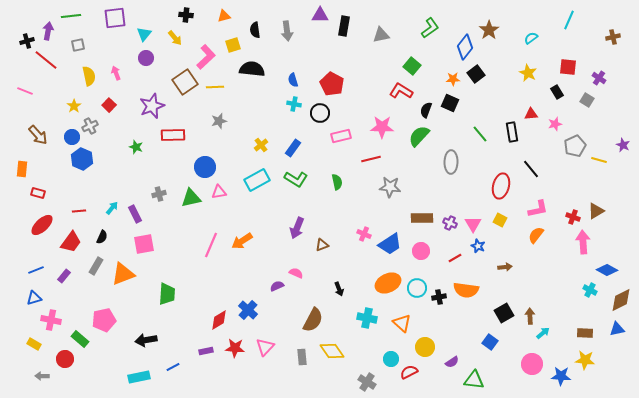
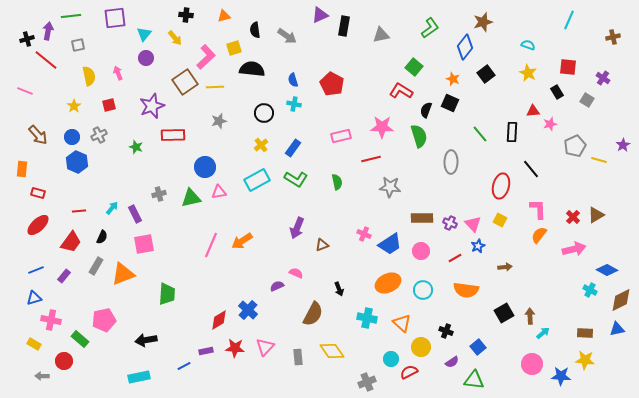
purple triangle at (320, 15): rotated 24 degrees counterclockwise
brown star at (489, 30): moved 6 px left, 8 px up; rotated 18 degrees clockwise
gray arrow at (287, 31): moved 5 px down; rotated 48 degrees counterclockwise
cyan semicircle at (531, 38): moved 3 px left, 7 px down; rotated 56 degrees clockwise
black cross at (27, 41): moved 2 px up
yellow square at (233, 45): moved 1 px right, 3 px down
green square at (412, 66): moved 2 px right, 1 px down
pink arrow at (116, 73): moved 2 px right
black square at (476, 74): moved 10 px right
purple cross at (599, 78): moved 4 px right
orange star at (453, 79): rotated 24 degrees clockwise
red square at (109, 105): rotated 32 degrees clockwise
black circle at (320, 113): moved 56 px left
red triangle at (531, 114): moved 2 px right, 3 px up
pink star at (555, 124): moved 5 px left
gray cross at (90, 126): moved 9 px right, 9 px down
black rectangle at (512, 132): rotated 12 degrees clockwise
green semicircle at (419, 136): rotated 120 degrees clockwise
purple star at (623, 145): rotated 16 degrees clockwise
blue hexagon at (82, 159): moved 5 px left, 3 px down
pink L-shape at (538, 209): rotated 80 degrees counterclockwise
brown triangle at (596, 211): moved 4 px down
red cross at (573, 217): rotated 24 degrees clockwise
pink triangle at (473, 224): rotated 12 degrees counterclockwise
red ellipse at (42, 225): moved 4 px left
orange semicircle at (536, 235): moved 3 px right
pink arrow at (583, 242): moved 9 px left, 7 px down; rotated 80 degrees clockwise
blue star at (478, 246): rotated 24 degrees clockwise
cyan circle at (417, 288): moved 6 px right, 2 px down
black cross at (439, 297): moved 7 px right, 34 px down; rotated 32 degrees clockwise
brown semicircle at (313, 320): moved 6 px up
blue square at (490, 342): moved 12 px left, 5 px down; rotated 14 degrees clockwise
yellow circle at (425, 347): moved 4 px left
gray rectangle at (302, 357): moved 4 px left
red circle at (65, 359): moved 1 px left, 2 px down
blue line at (173, 367): moved 11 px right, 1 px up
gray cross at (367, 382): rotated 36 degrees clockwise
